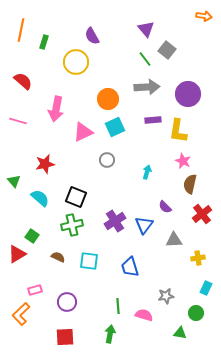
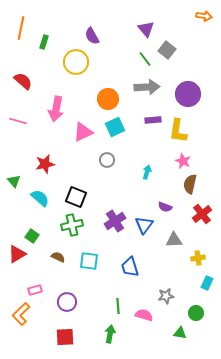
orange line at (21, 30): moved 2 px up
purple semicircle at (165, 207): rotated 24 degrees counterclockwise
cyan rectangle at (206, 288): moved 1 px right, 5 px up
